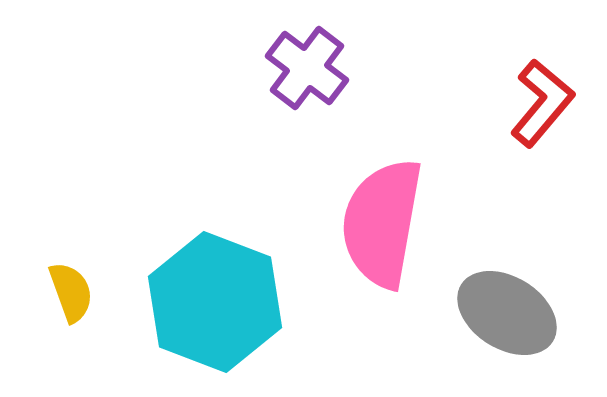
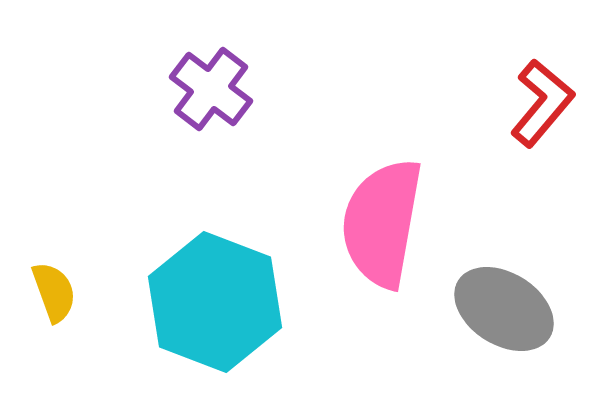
purple cross: moved 96 px left, 21 px down
yellow semicircle: moved 17 px left
gray ellipse: moved 3 px left, 4 px up
